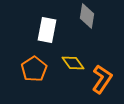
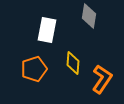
gray diamond: moved 2 px right
yellow diamond: rotated 40 degrees clockwise
orange pentagon: rotated 15 degrees clockwise
